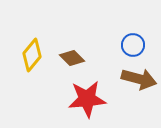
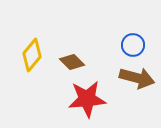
brown diamond: moved 4 px down
brown arrow: moved 2 px left, 1 px up
